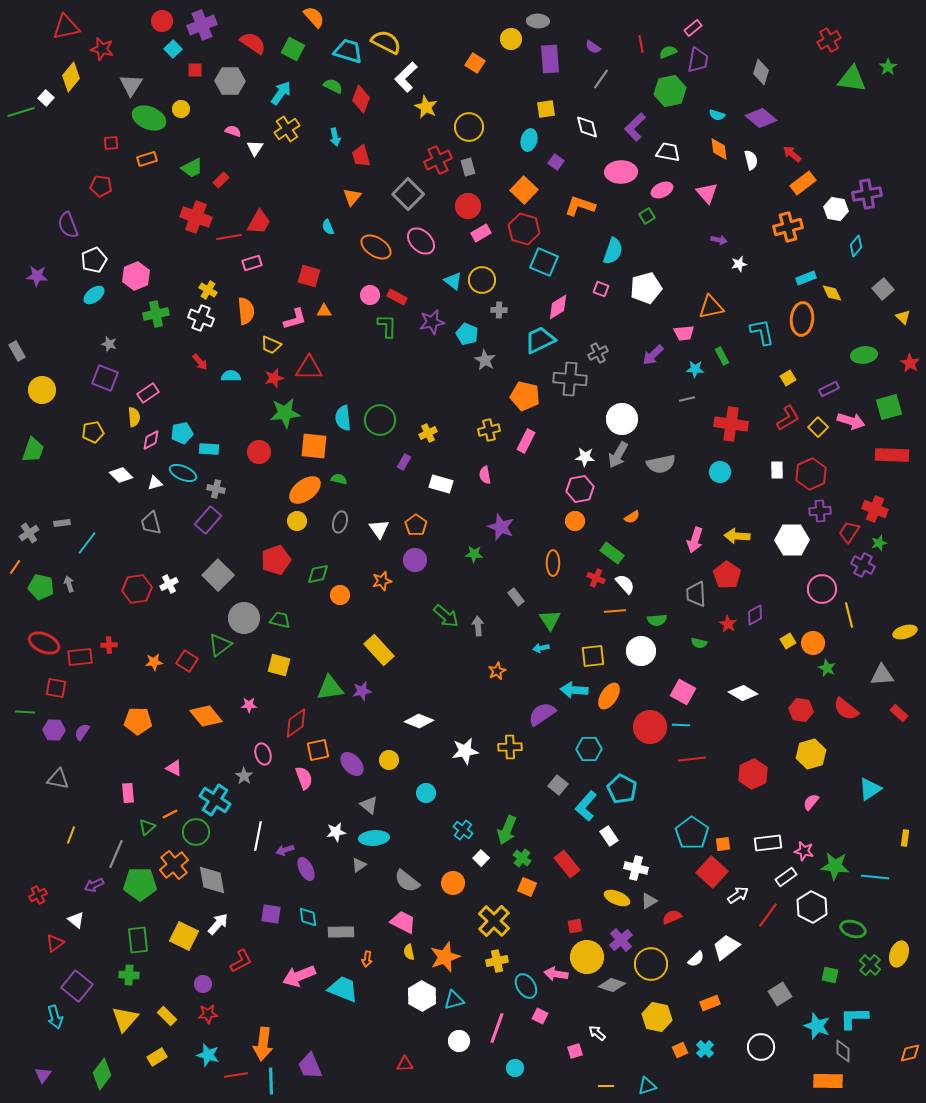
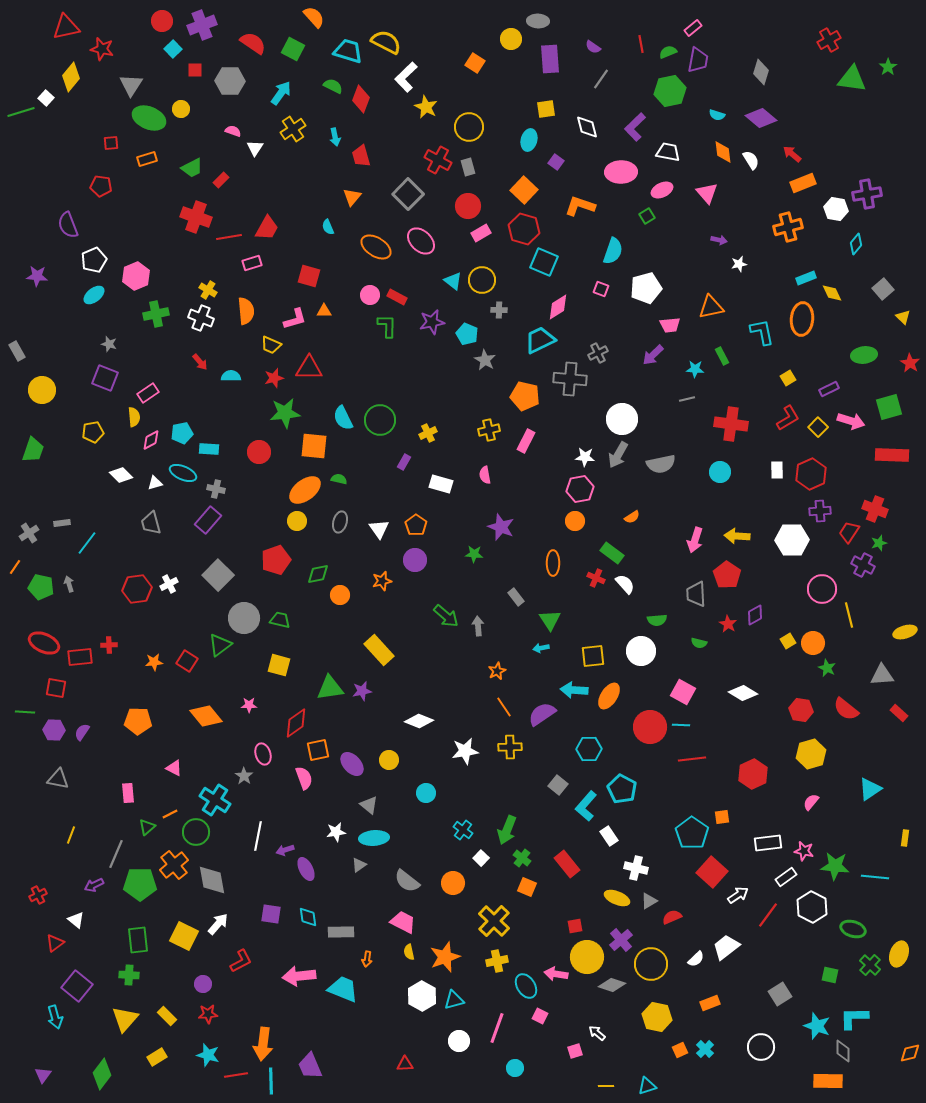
yellow cross at (287, 129): moved 6 px right
orange diamond at (719, 149): moved 4 px right, 3 px down
red cross at (438, 160): rotated 36 degrees counterclockwise
white semicircle at (751, 160): rotated 18 degrees counterclockwise
orange rectangle at (803, 183): rotated 15 degrees clockwise
red trapezoid at (259, 222): moved 8 px right, 6 px down
cyan diamond at (856, 246): moved 2 px up
pink trapezoid at (684, 333): moved 14 px left, 8 px up
cyan semicircle at (343, 418): rotated 20 degrees counterclockwise
orange line at (615, 611): moved 111 px left, 96 px down; rotated 60 degrees clockwise
orange square at (723, 844): moved 1 px left, 27 px up
pink arrow at (299, 976): rotated 16 degrees clockwise
